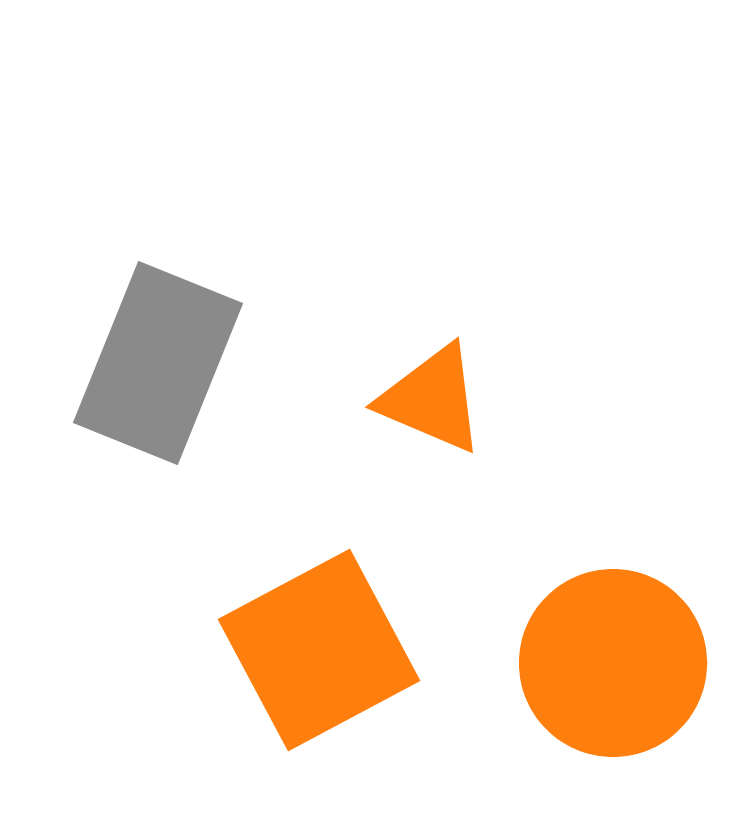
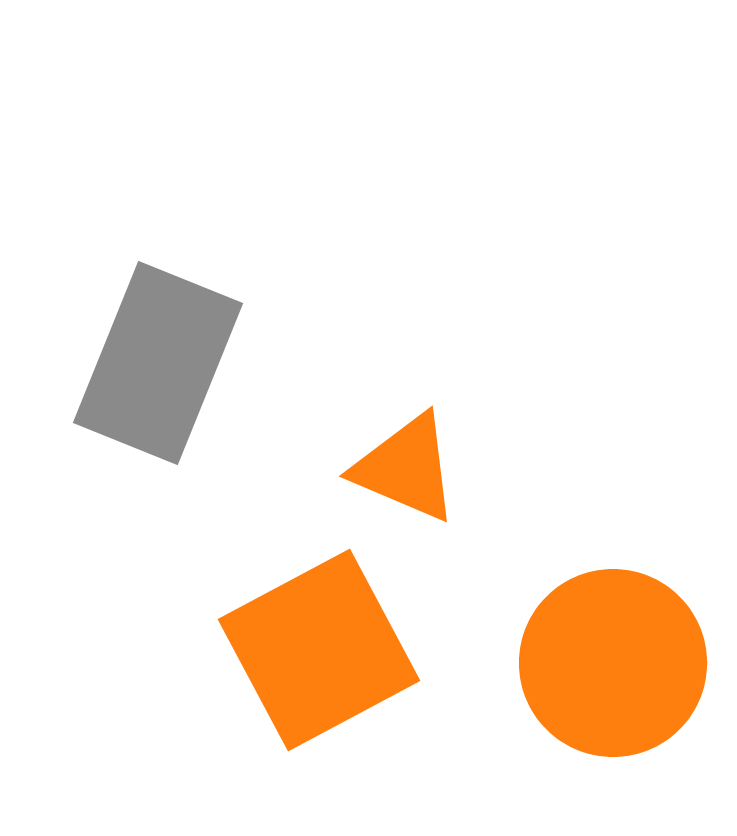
orange triangle: moved 26 px left, 69 px down
